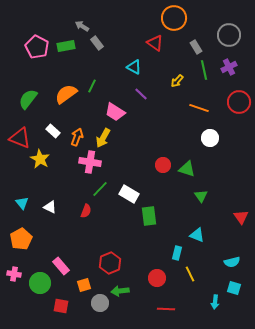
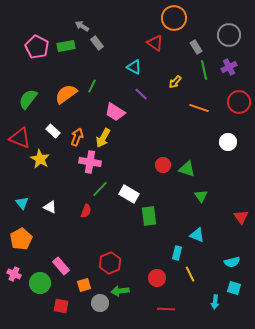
yellow arrow at (177, 81): moved 2 px left, 1 px down
white circle at (210, 138): moved 18 px right, 4 px down
pink cross at (14, 274): rotated 16 degrees clockwise
